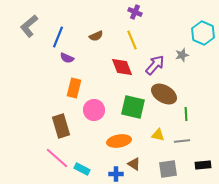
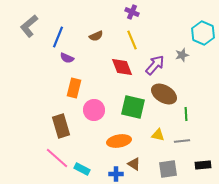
purple cross: moved 3 px left
